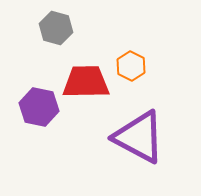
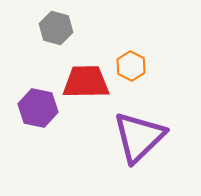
purple hexagon: moved 1 px left, 1 px down
purple triangle: rotated 48 degrees clockwise
